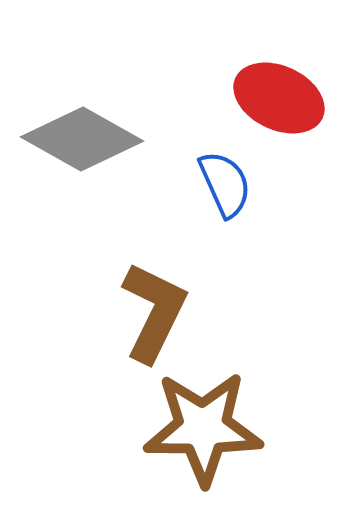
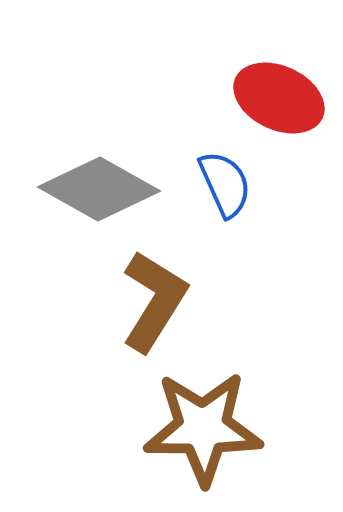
gray diamond: moved 17 px right, 50 px down
brown L-shape: moved 11 px up; rotated 6 degrees clockwise
